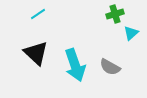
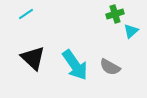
cyan line: moved 12 px left
cyan triangle: moved 2 px up
black triangle: moved 3 px left, 5 px down
cyan arrow: rotated 16 degrees counterclockwise
